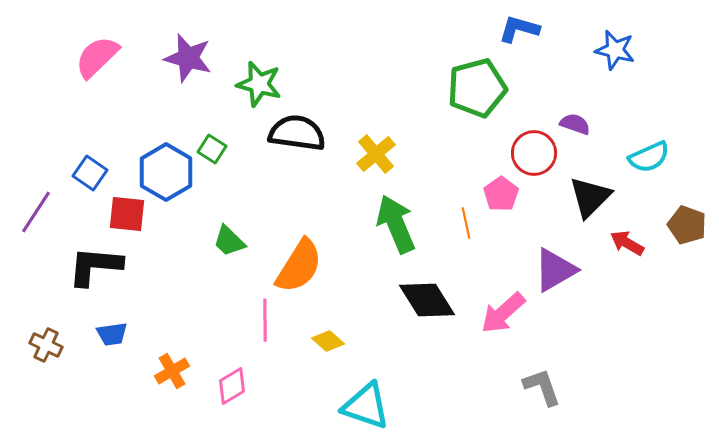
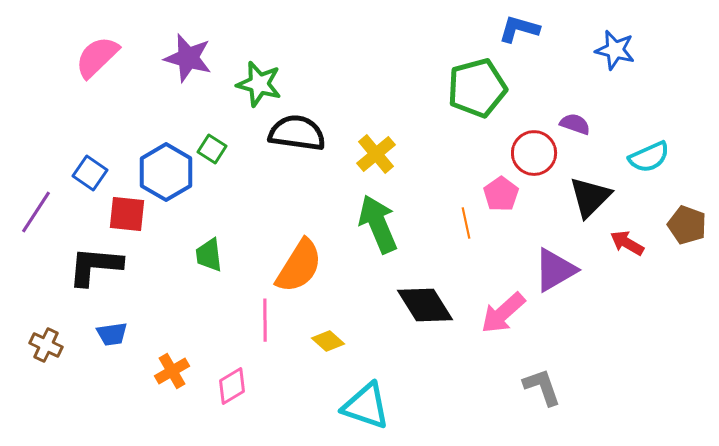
green arrow: moved 18 px left
green trapezoid: moved 20 px left, 14 px down; rotated 39 degrees clockwise
black diamond: moved 2 px left, 5 px down
